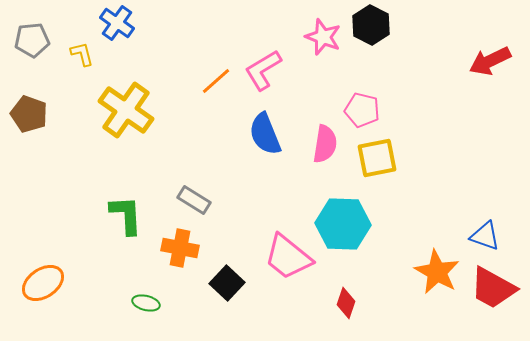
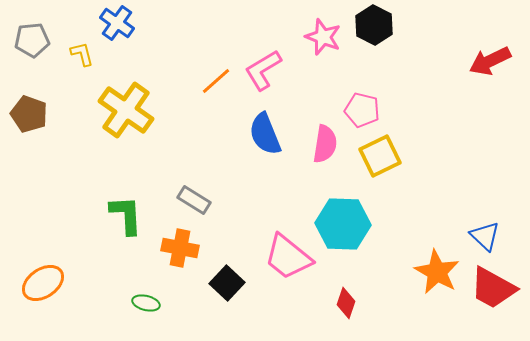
black hexagon: moved 3 px right
yellow square: moved 3 px right, 2 px up; rotated 15 degrees counterclockwise
blue triangle: rotated 24 degrees clockwise
